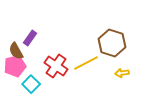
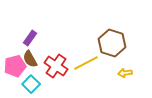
brown semicircle: moved 14 px right, 8 px down
yellow arrow: moved 3 px right
